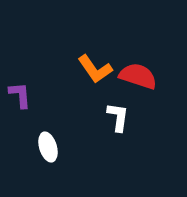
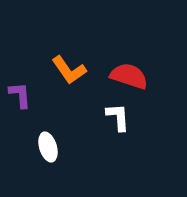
orange L-shape: moved 26 px left, 1 px down
red semicircle: moved 9 px left
white L-shape: rotated 12 degrees counterclockwise
